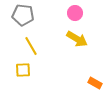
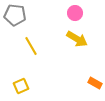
gray pentagon: moved 8 px left
yellow square: moved 2 px left, 16 px down; rotated 21 degrees counterclockwise
